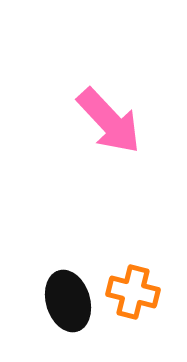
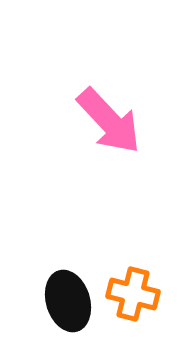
orange cross: moved 2 px down
